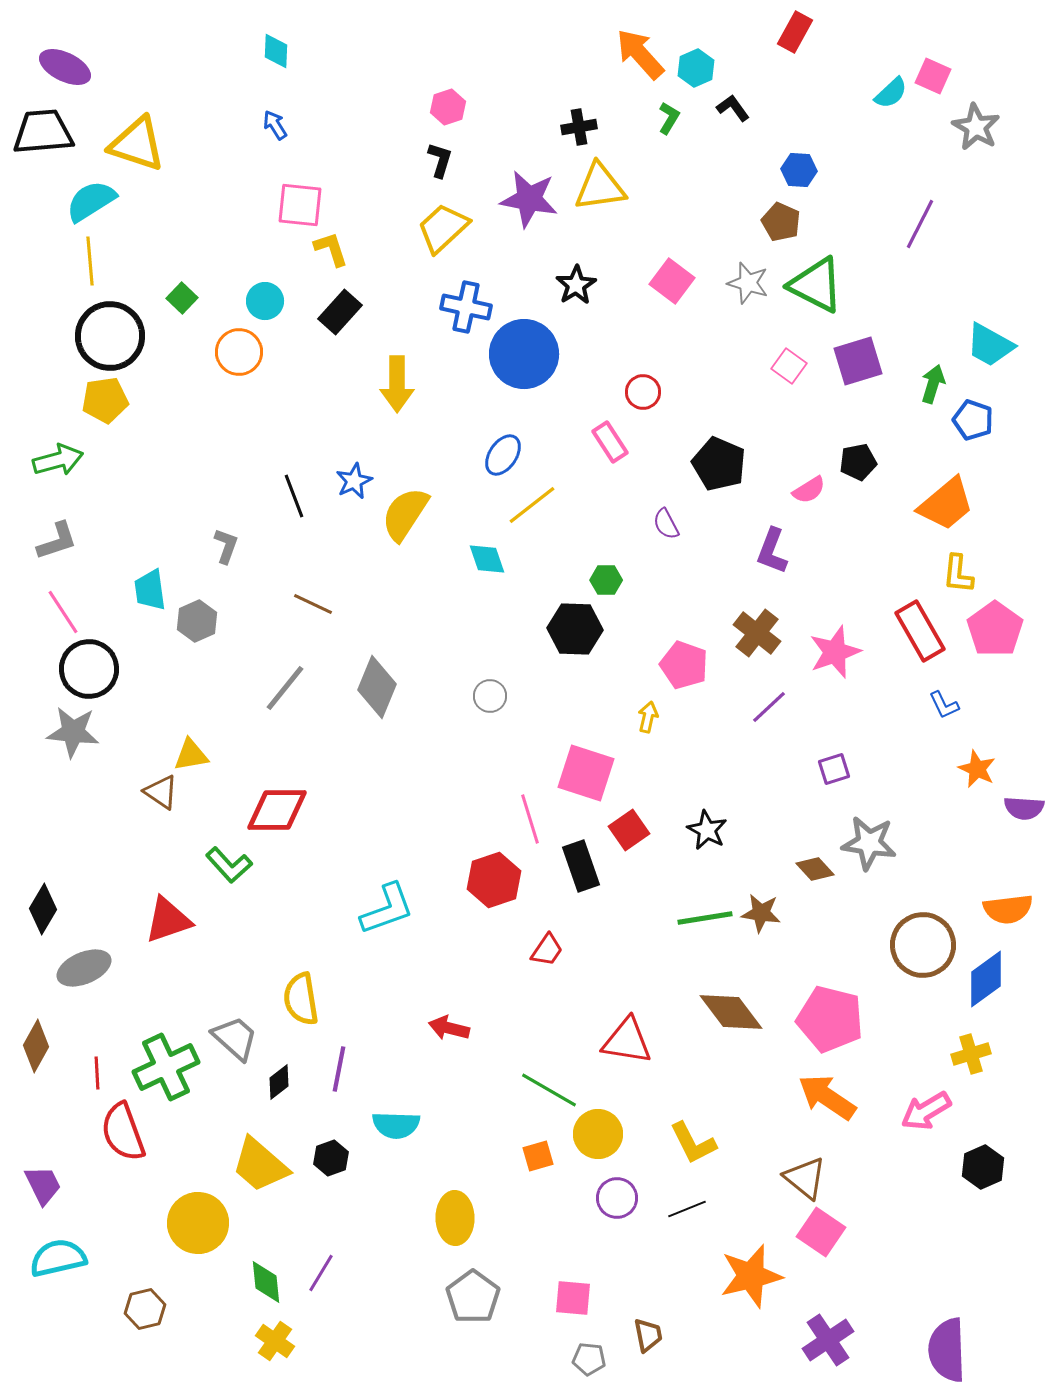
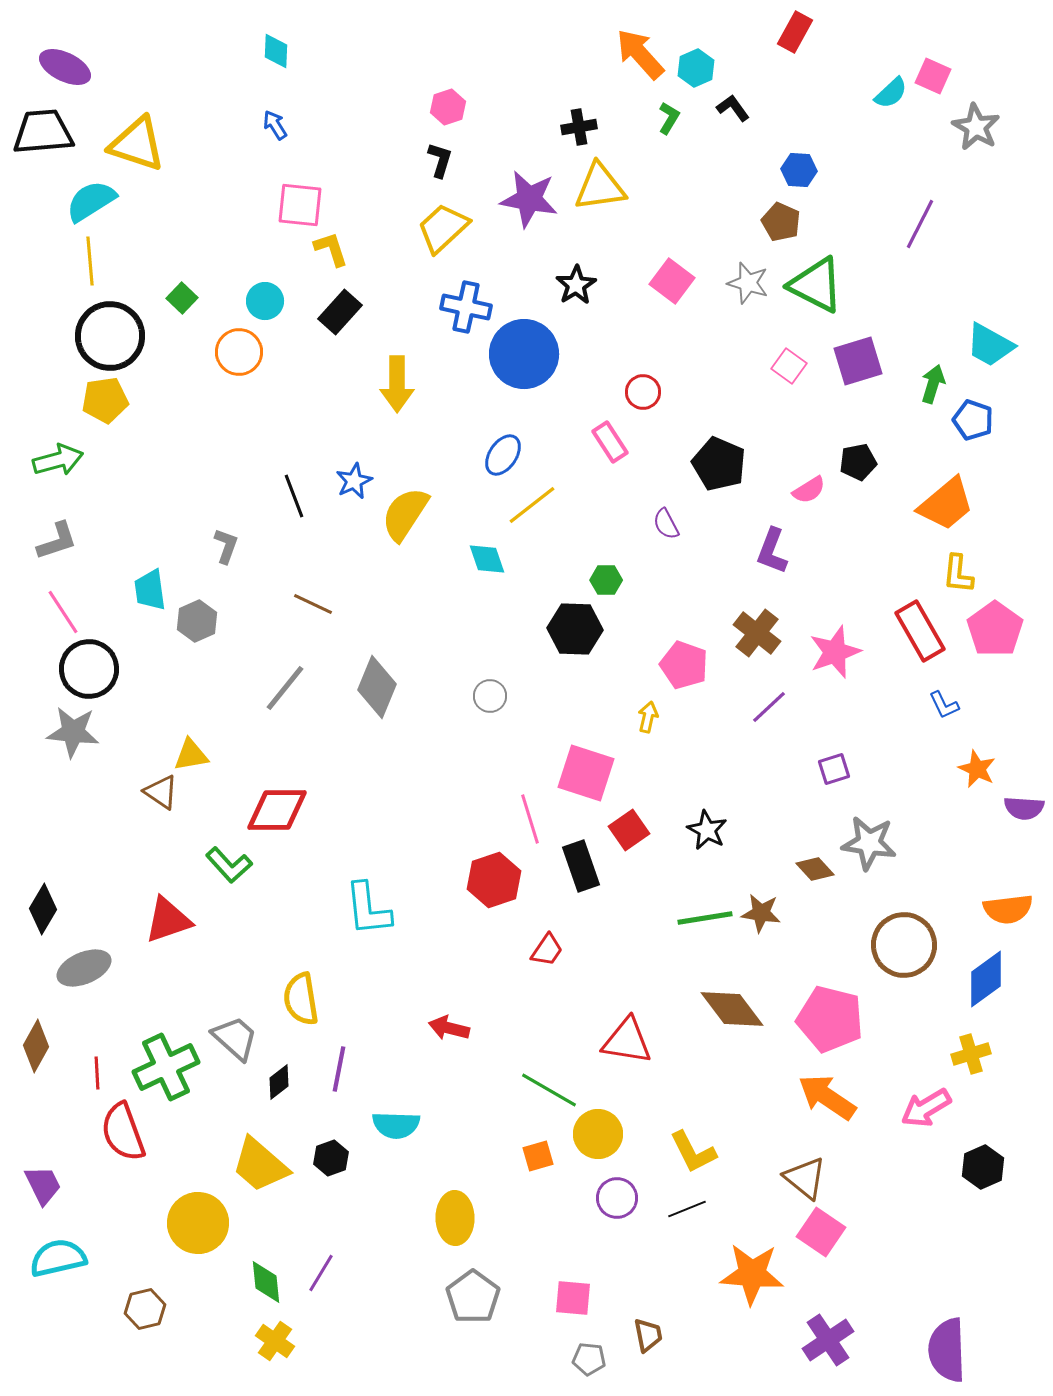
cyan L-shape at (387, 909): moved 19 px left; rotated 104 degrees clockwise
brown circle at (923, 945): moved 19 px left
brown diamond at (731, 1012): moved 1 px right, 3 px up
pink arrow at (926, 1111): moved 3 px up
yellow L-shape at (693, 1143): moved 9 px down
orange star at (751, 1276): moved 1 px right, 2 px up; rotated 18 degrees clockwise
